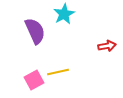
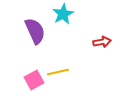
cyan star: moved 1 px left
red arrow: moved 5 px left, 4 px up
